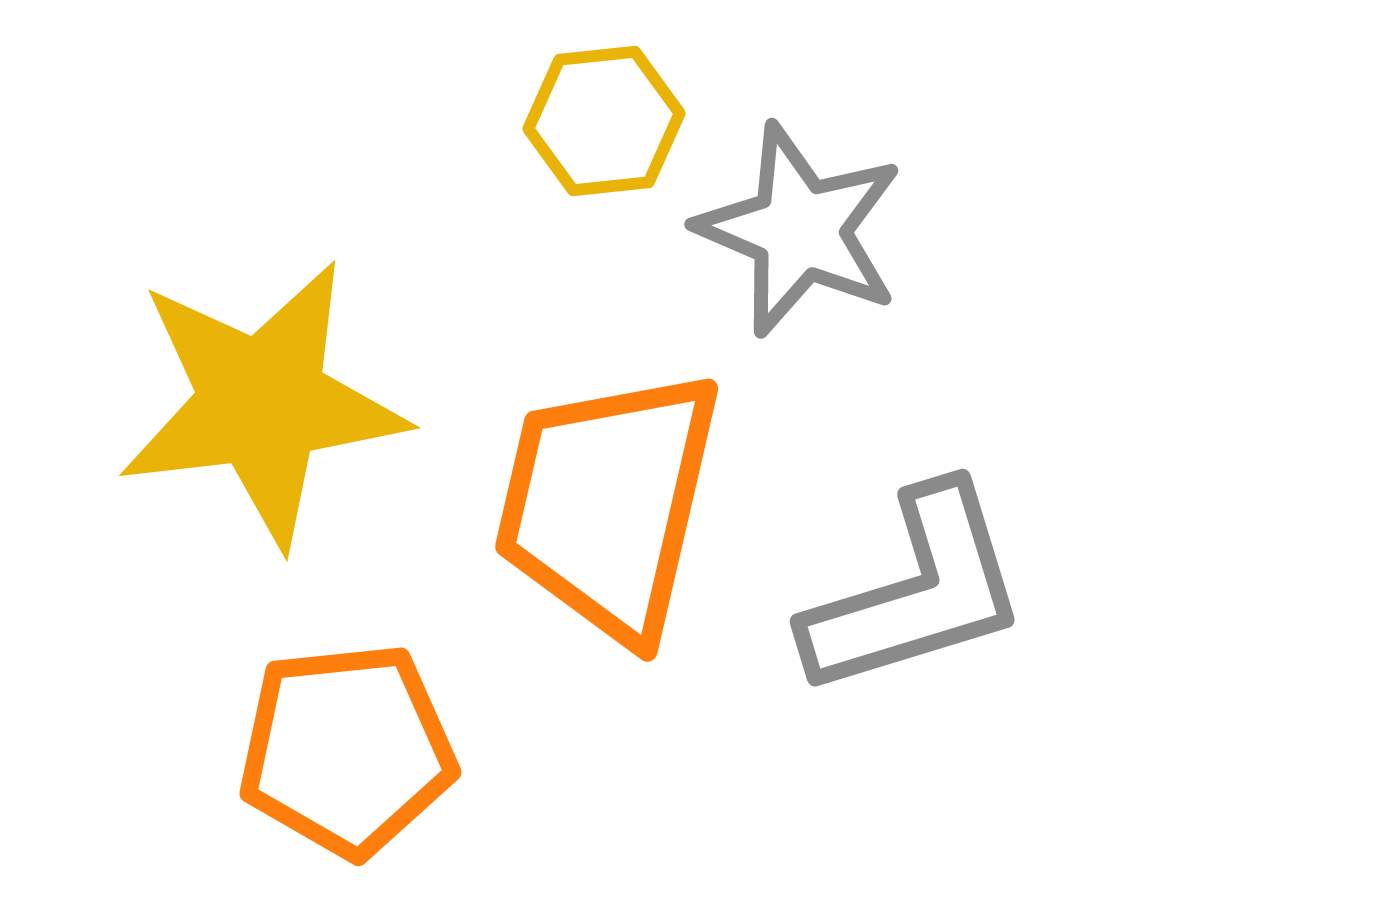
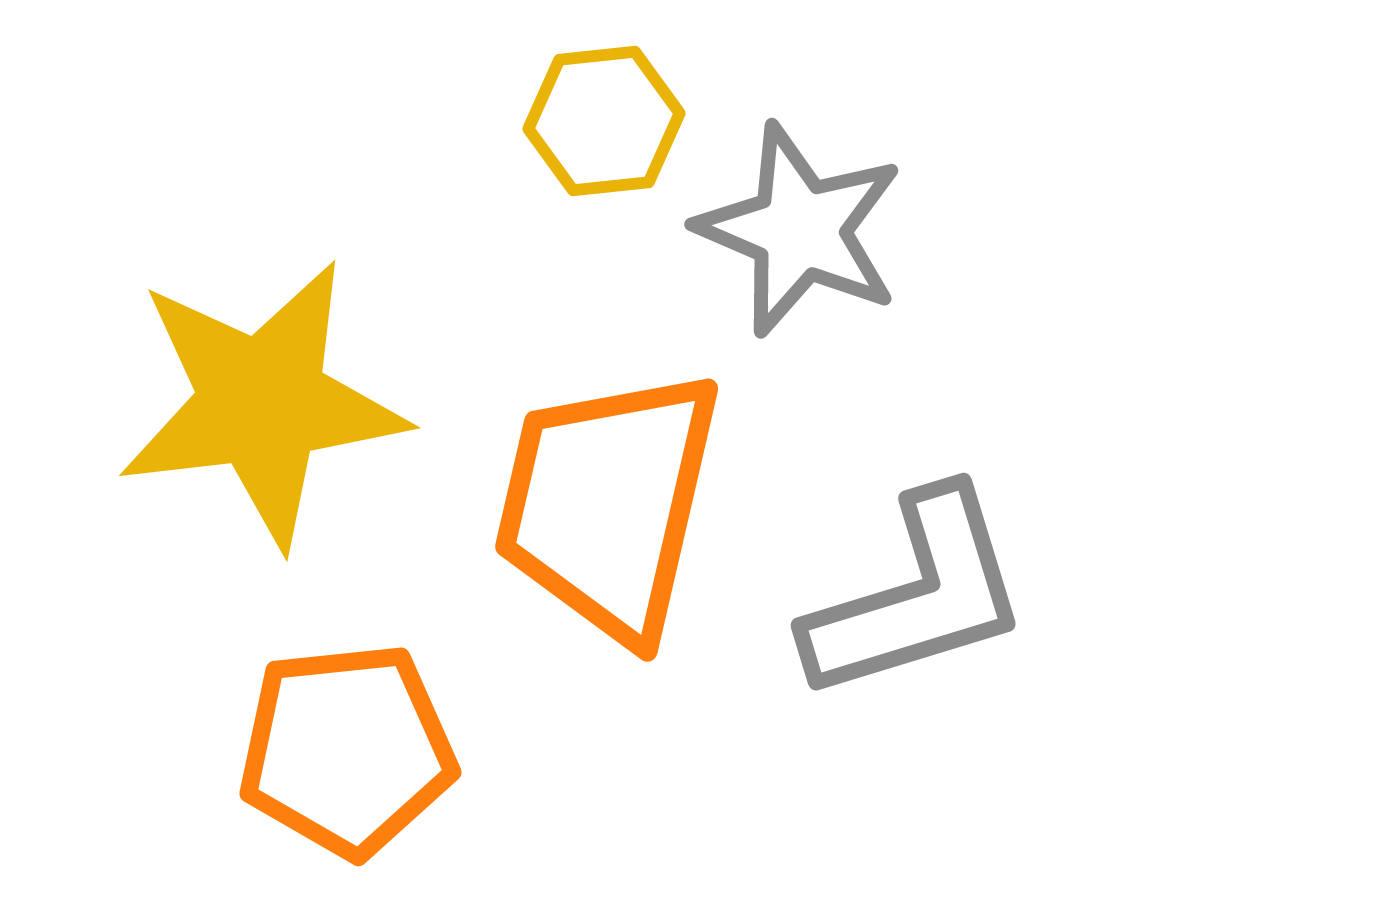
gray L-shape: moved 1 px right, 4 px down
